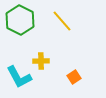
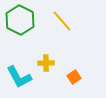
yellow cross: moved 5 px right, 2 px down
